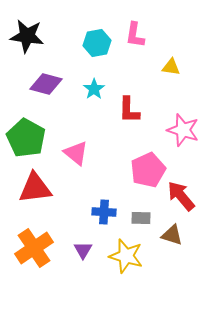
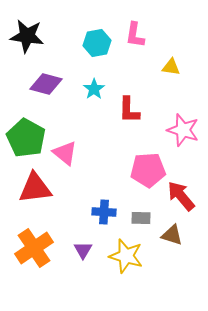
pink triangle: moved 11 px left
pink pentagon: rotated 20 degrees clockwise
